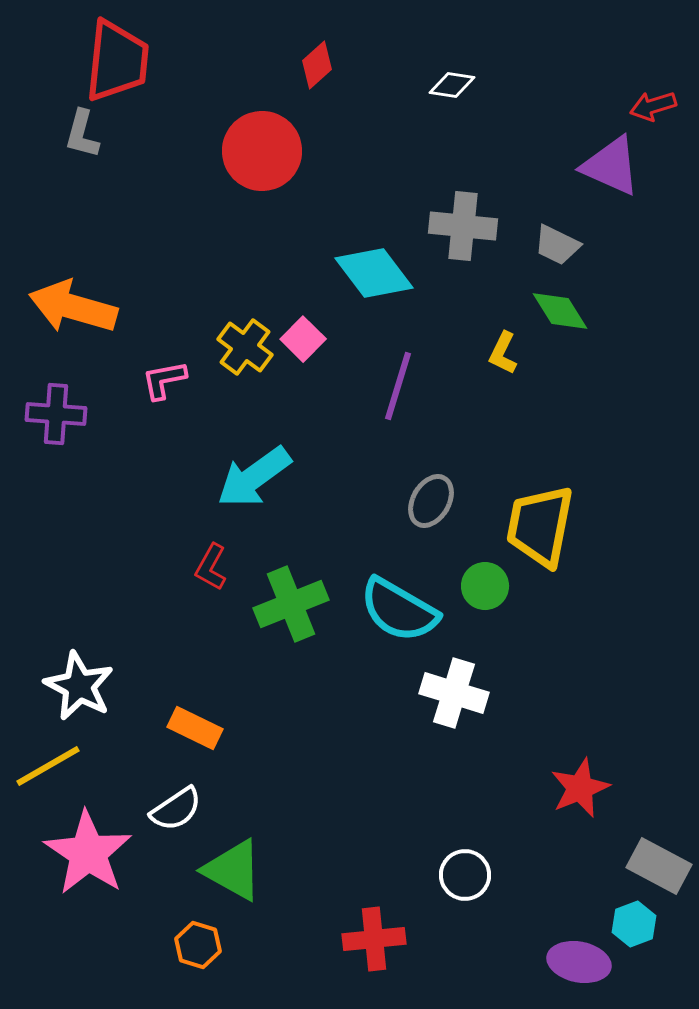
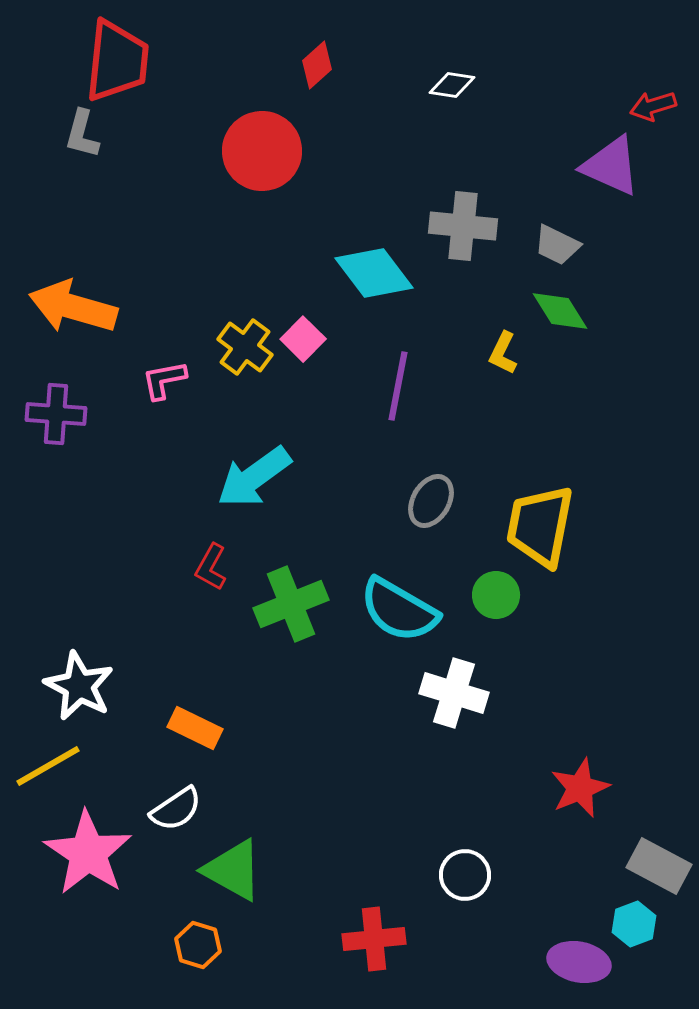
purple line: rotated 6 degrees counterclockwise
green circle: moved 11 px right, 9 px down
